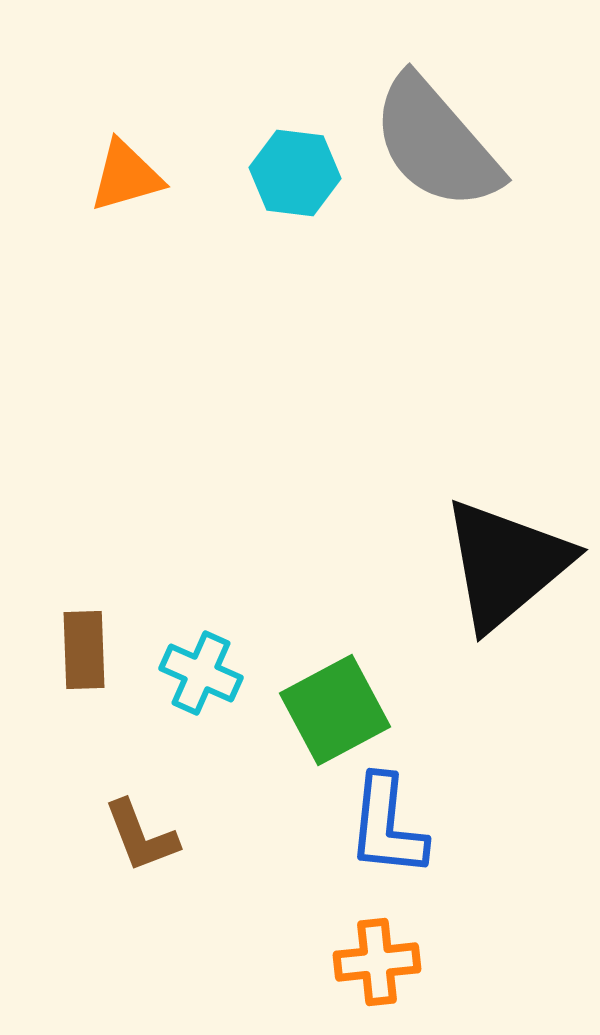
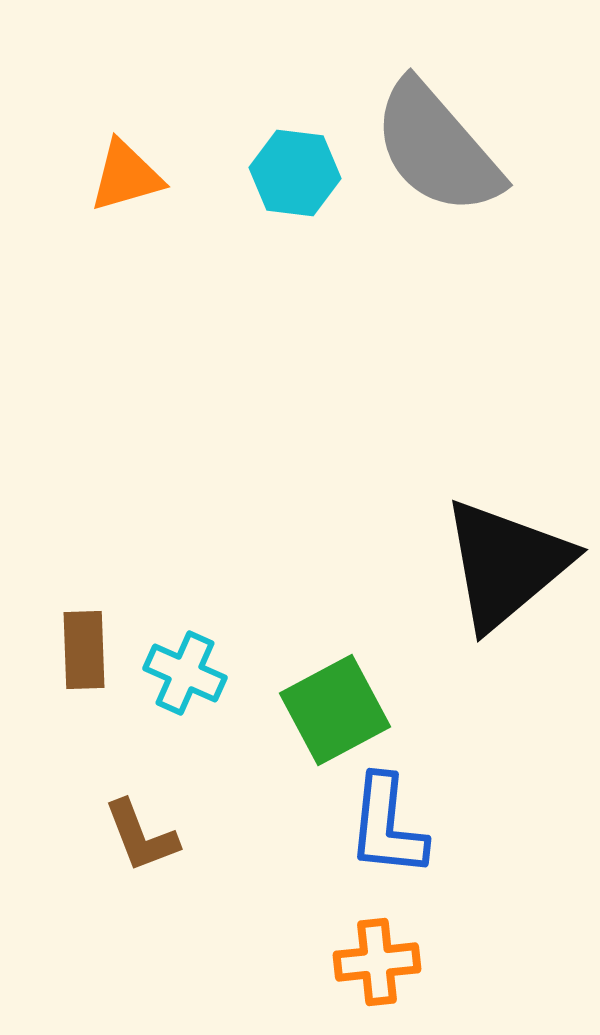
gray semicircle: moved 1 px right, 5 px down
cyan cross: moved 16 px left
